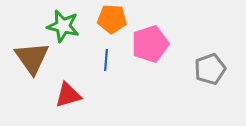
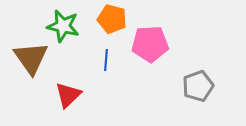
orange pentagon: rotated 12 degrees clockwise
pink pentagon: rotated 15 degrees clockwise
brown triangle: moved 1 px left
gray pentagon: moved 12 px left, 17 px down
red triangle: rotated 28 degrees counterclockwise
